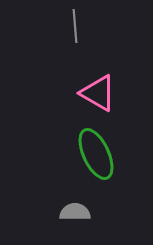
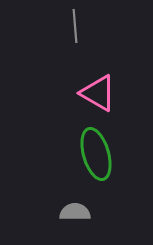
green ellipse: rotated 9 degrees clockwise
